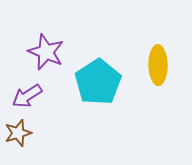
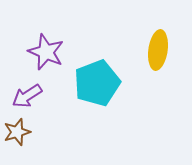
yellow ellipse: moved 15 px up; rotated 9 degrees clockwise
cyan pentagon: moved 1 px left, 1 px down; rotated 12 degrees clockwise
brown star: moved 1 px left, 1 px up
